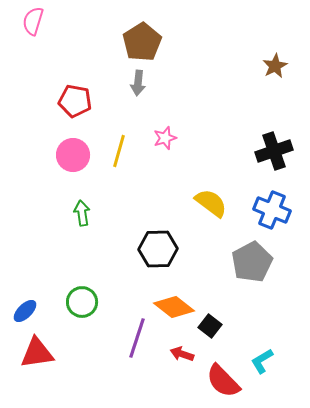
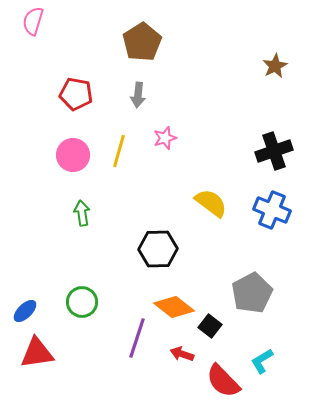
gray arrow: moved 12 px down
red pentagon: moved 1 px right, 7 px up
gray pentagon: moved 31 px down
